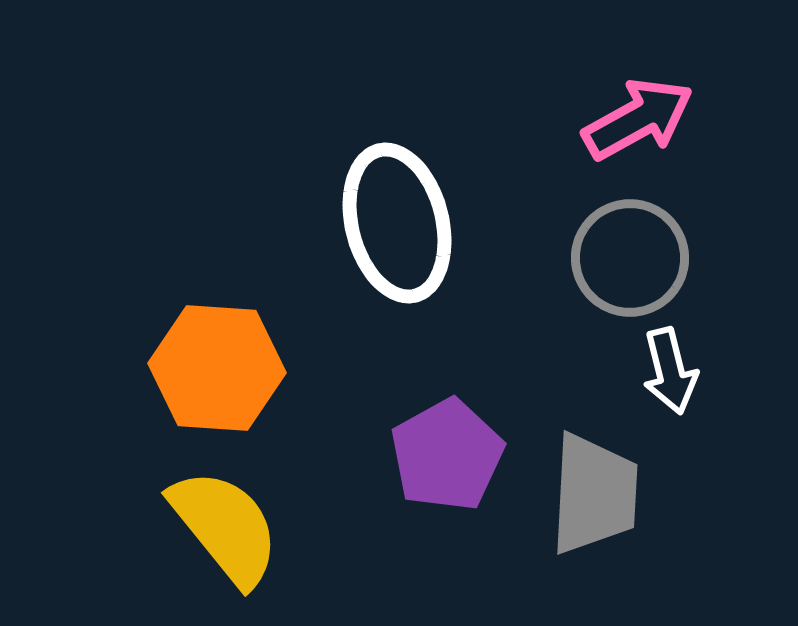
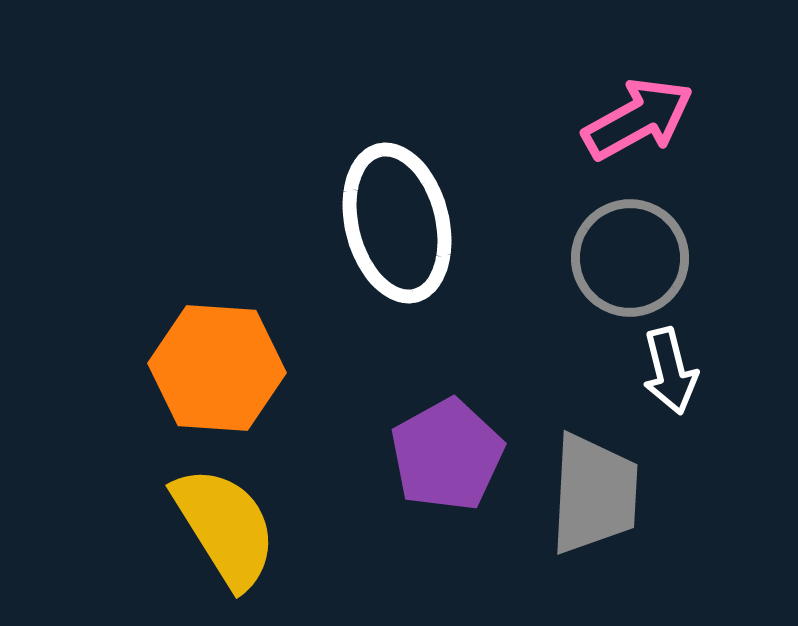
yellow semicircle: rotated 7 degrees clockwise
